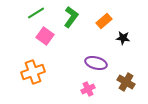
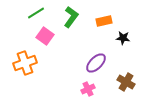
orange rectangle: rotated 28 degrees clockwise
purple ellipse: rotated 60 degrees counterclockwise
orange cross: moved 8 px left, 9 px up
